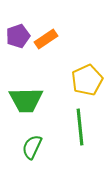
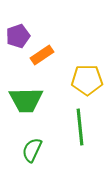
orange rectangle: moved 4 px left, 16 px down
yellow pentagon: rotated 24 degrees clockwise
green semicircle: moved 3 px down
